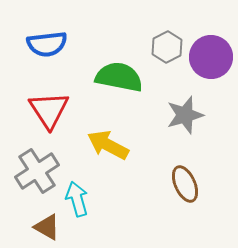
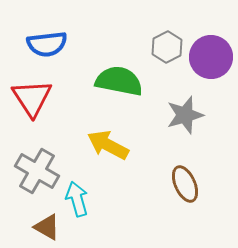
green semicircle: moved 4 px down
red triangle: moved 17 px left, 12 px up
gray cross: rotated 27 degrees counterclockwise
